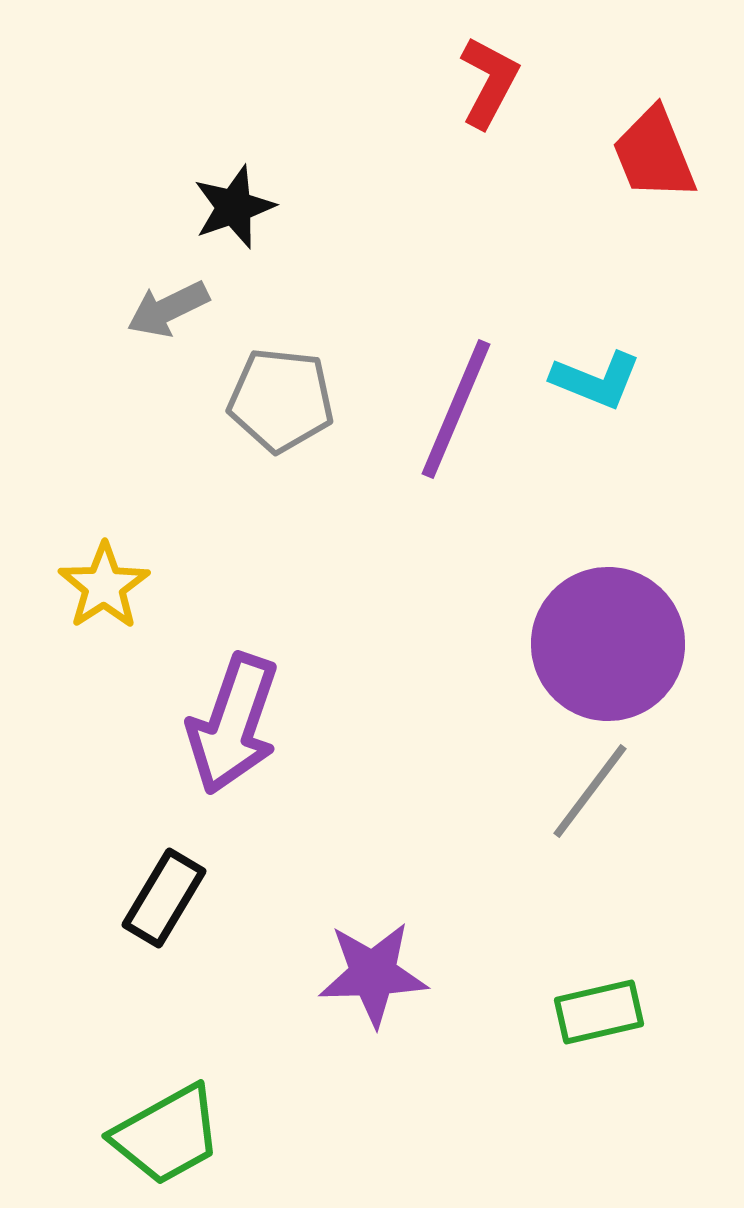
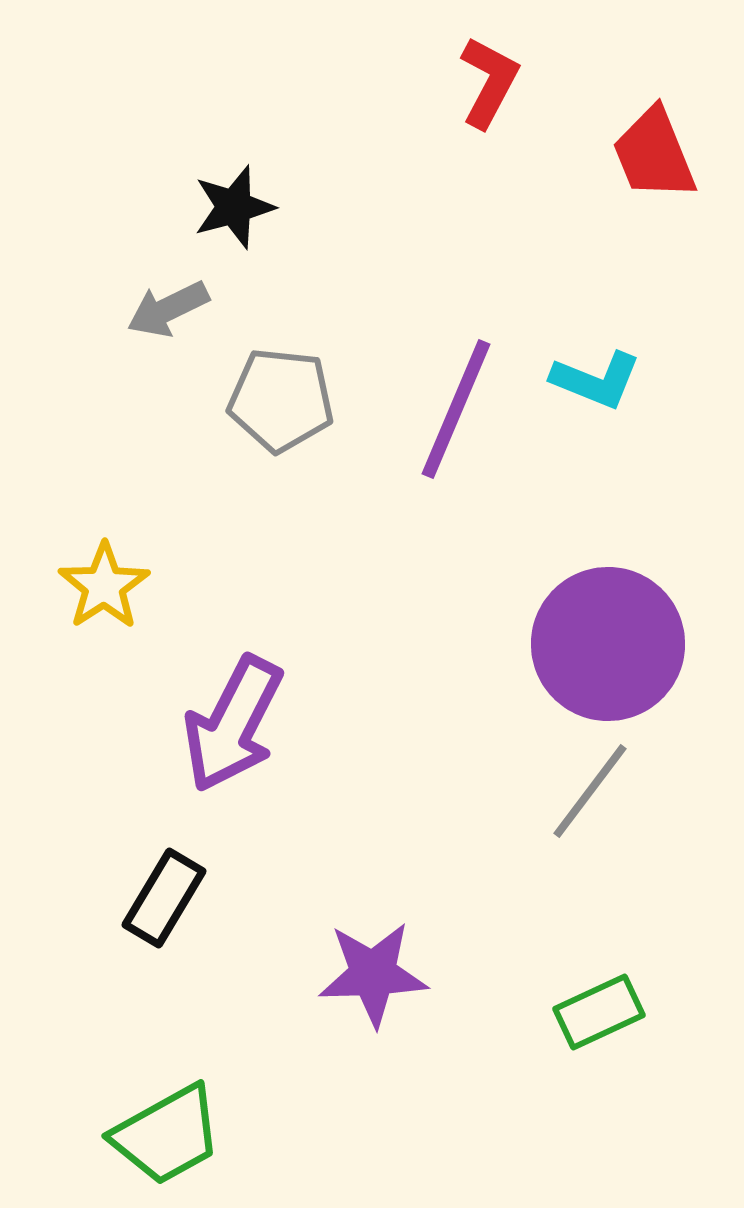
black star: rotated 4 degrees clockwise
purple arrow: rotated 8 degrees clockwise
green rectangle: rotated 12 degrees counterclockwise
